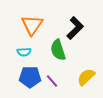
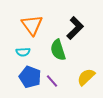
orange triangle: rotated 10 degrees counterclockwise
cyan semicircle: moved 1 px left
blue pentagon: rotated 20 degrees clockwise
